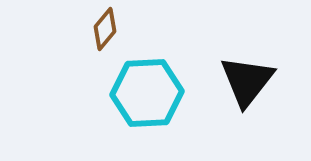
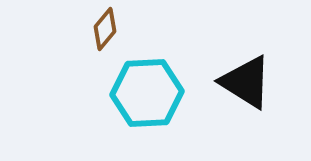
black triangle: moved 1 px left, 1 px down; rotated 36 degrees counterclockwise
